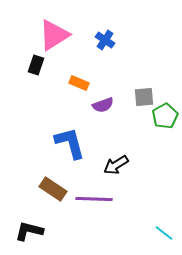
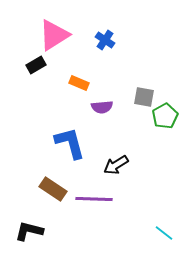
black rectangle: rotated 42 degrees clockwise
gray square: rotated 15 degrees clockwise
purple semicircle: moved 1 px left, 2 px down; rotated 15 degrees clockwise
